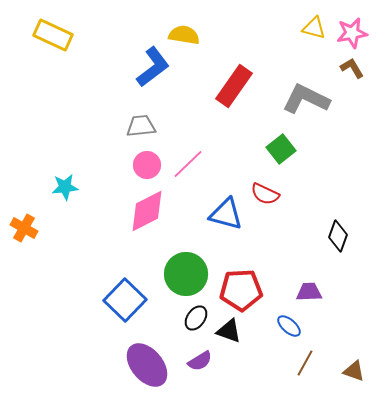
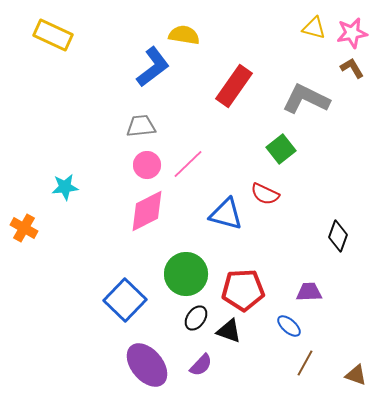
red pentagon: moved 2 px right
purple semicircle: moved 1 px right, 4 px down; rotated 15 degrees counterclockwise
brown triangle: moved 2 px right, 4 px down
